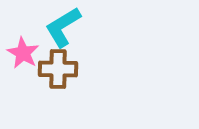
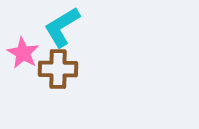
cyan L-shape: moved 1 px left
